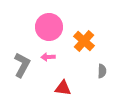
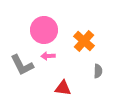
pink circle: moved 5 px left, 3 px down
pink arrow: moved 1 px up
gray L-shape: rotated 125 degrees clockwise
gray semicircle: moved 4 px left
